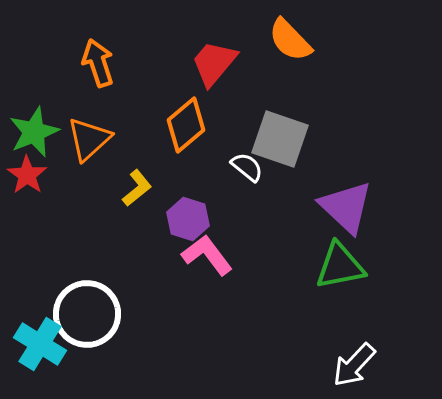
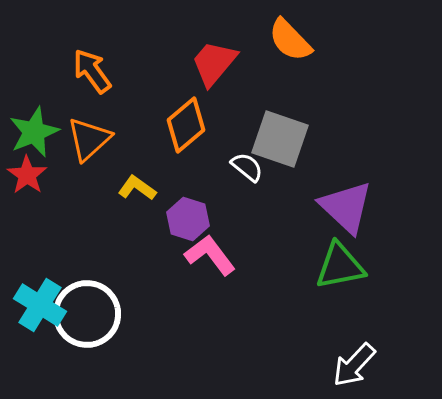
orange arrow: moved 6 px left, 8 px down; rotated 18 degrees counterclockwise
yellow L-shape: rotated 105 degrees counterclockwise
pink L-shape: moved 3 px right
cyan cross: moved 39 px up
